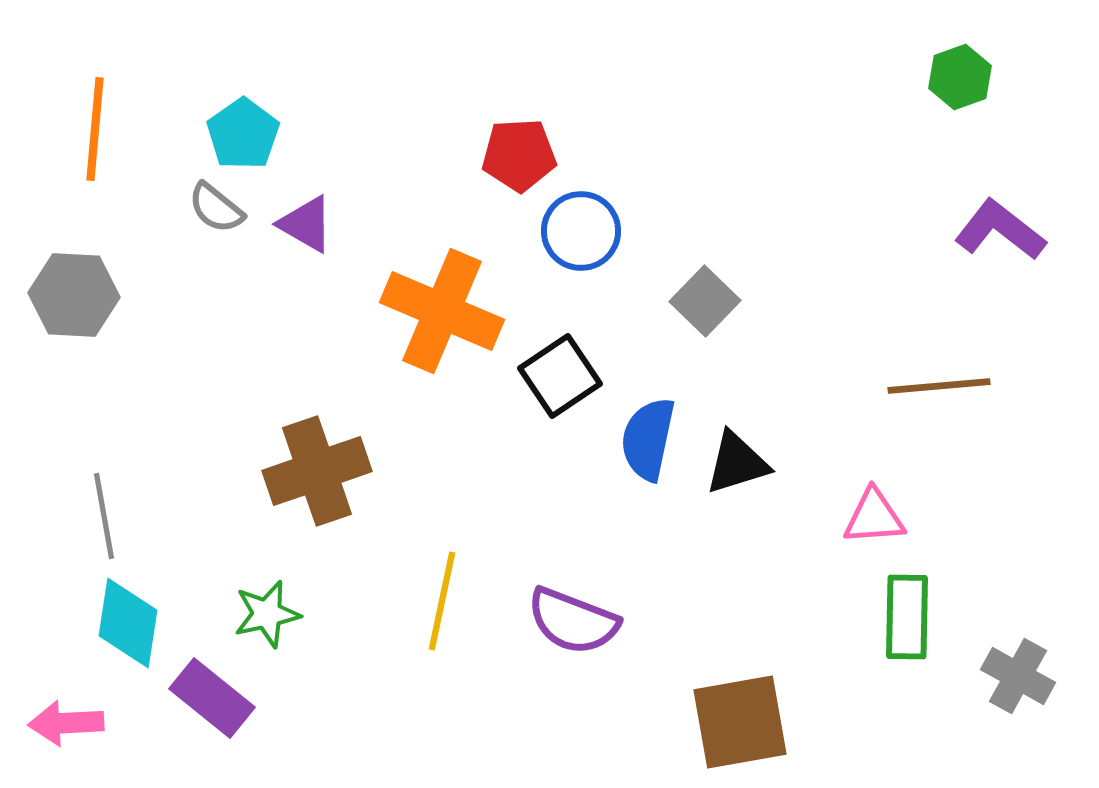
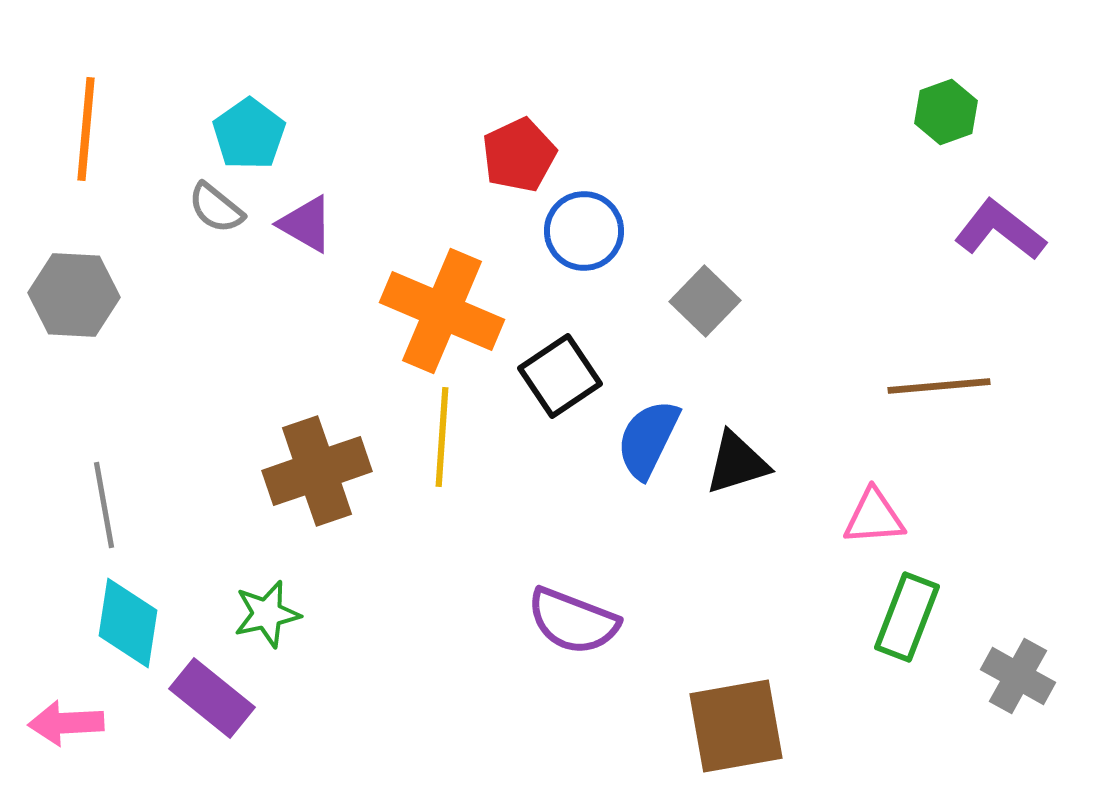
green hexagon: moved 14 px left, 35 px down
orange line: moved 9 px left
cyan pentagon: moved 6 px right
red pentagon: rotated 22 degrees counterclockwise
blue circle: moved 3 px right
blue semicircle: rotated 14 degrees clockwise
gray line: moved 11 px up
yellow line: moved 164 px up; rotated 8 degrees counterclockwise
green rectangle: rotated 20 degrees clockwise
brown square: moved 4 px left, 4 px down
